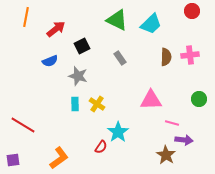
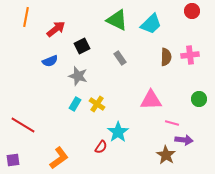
cyan rectangle: rotated 32 degrees clockwise
